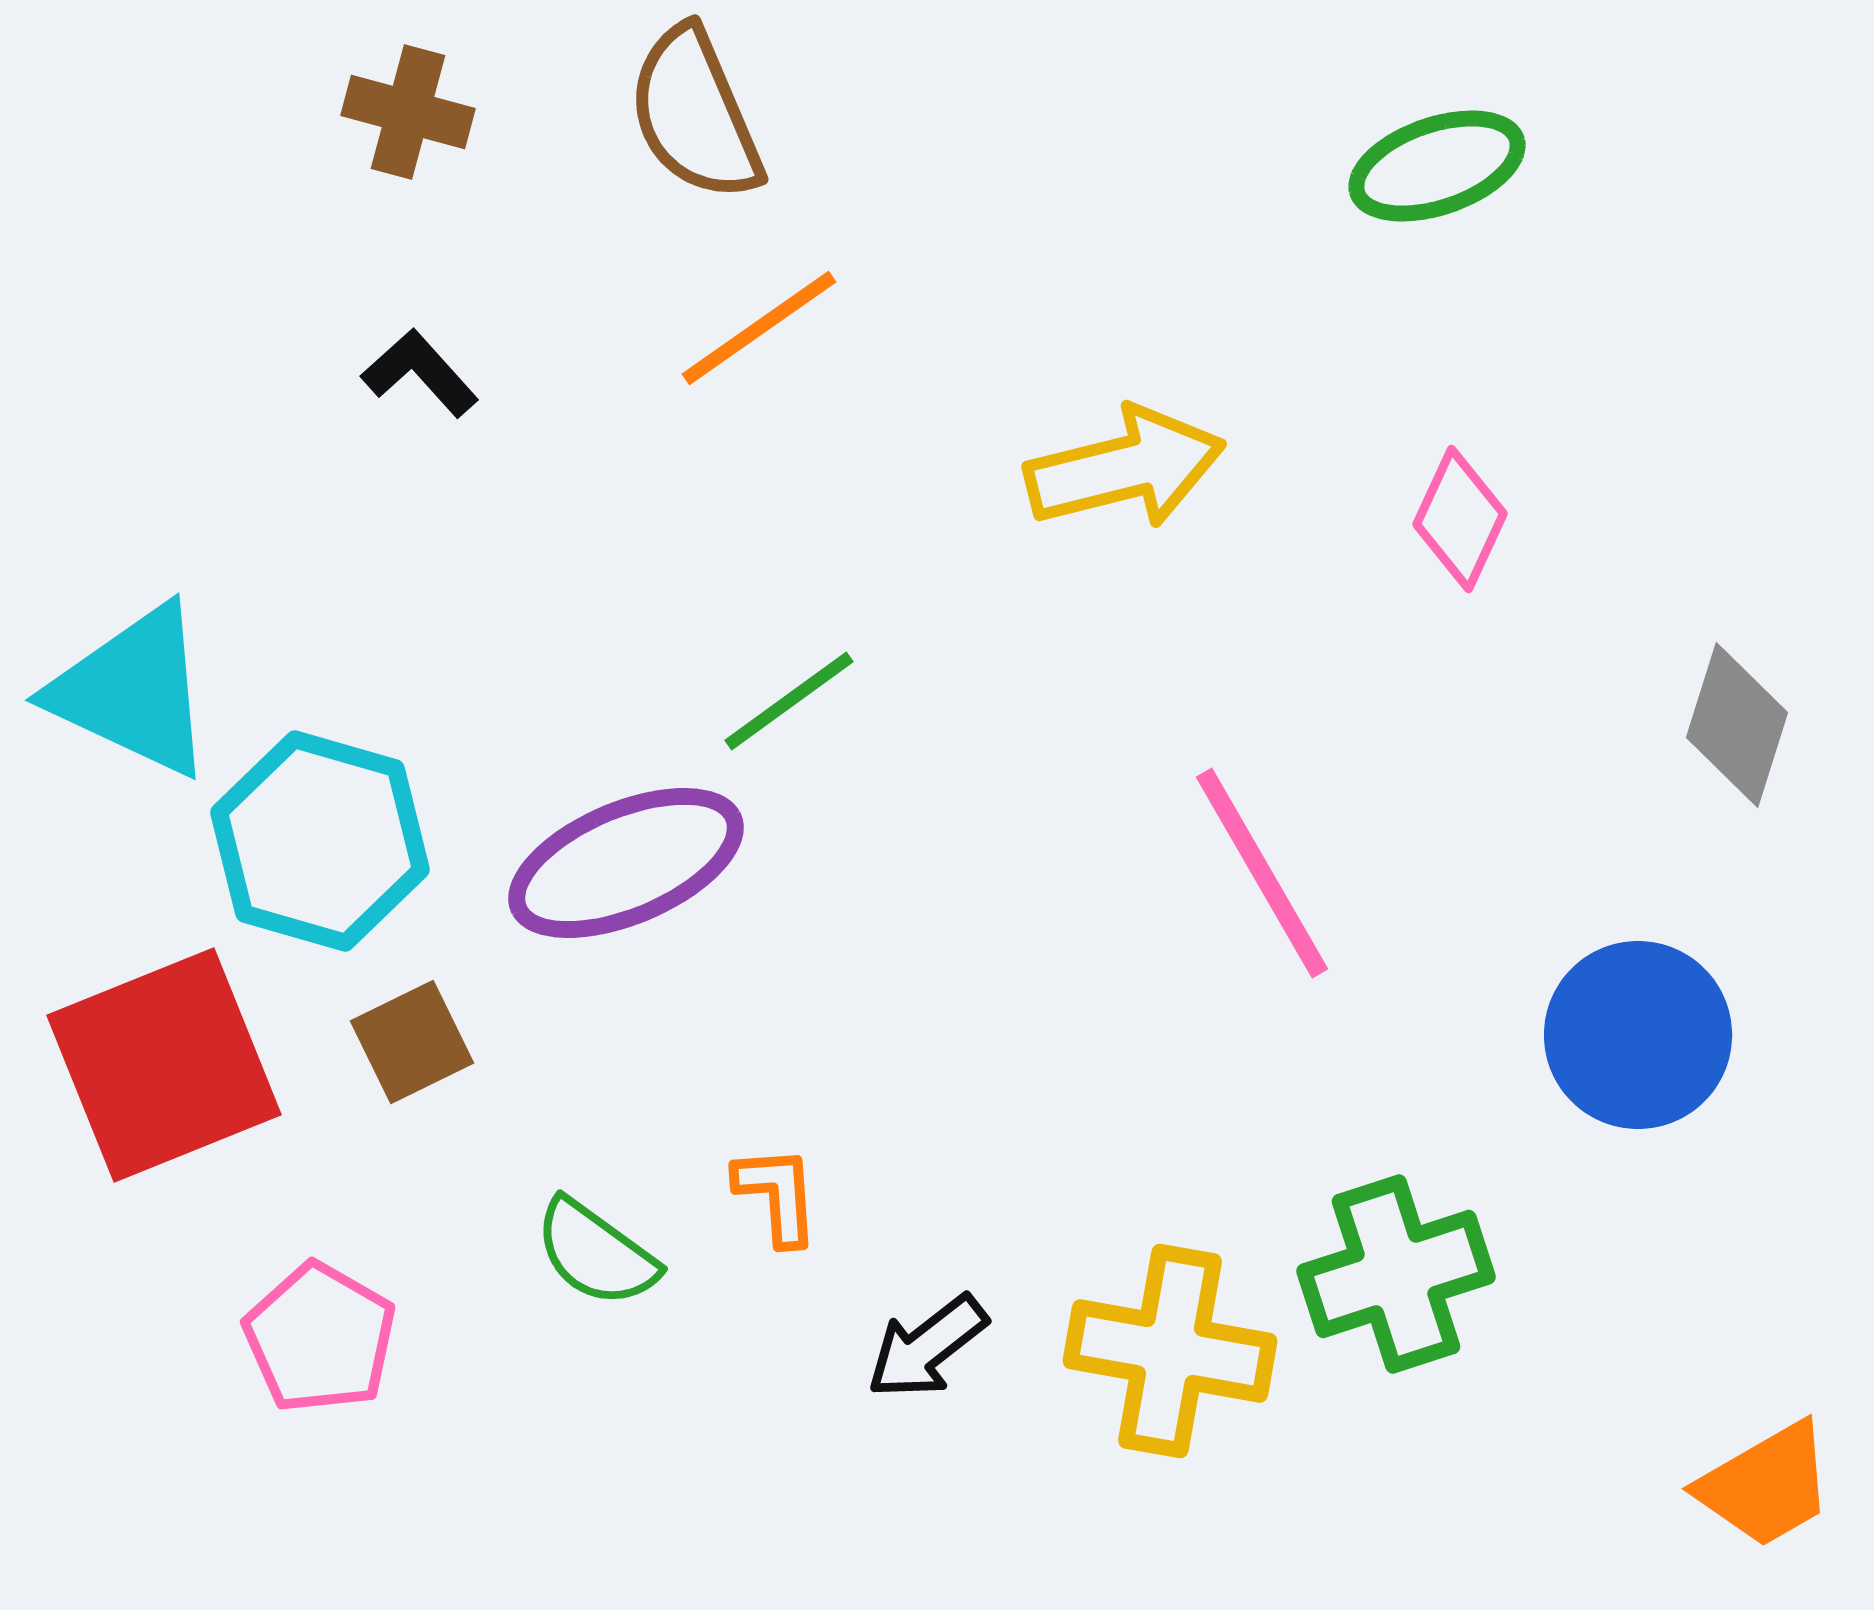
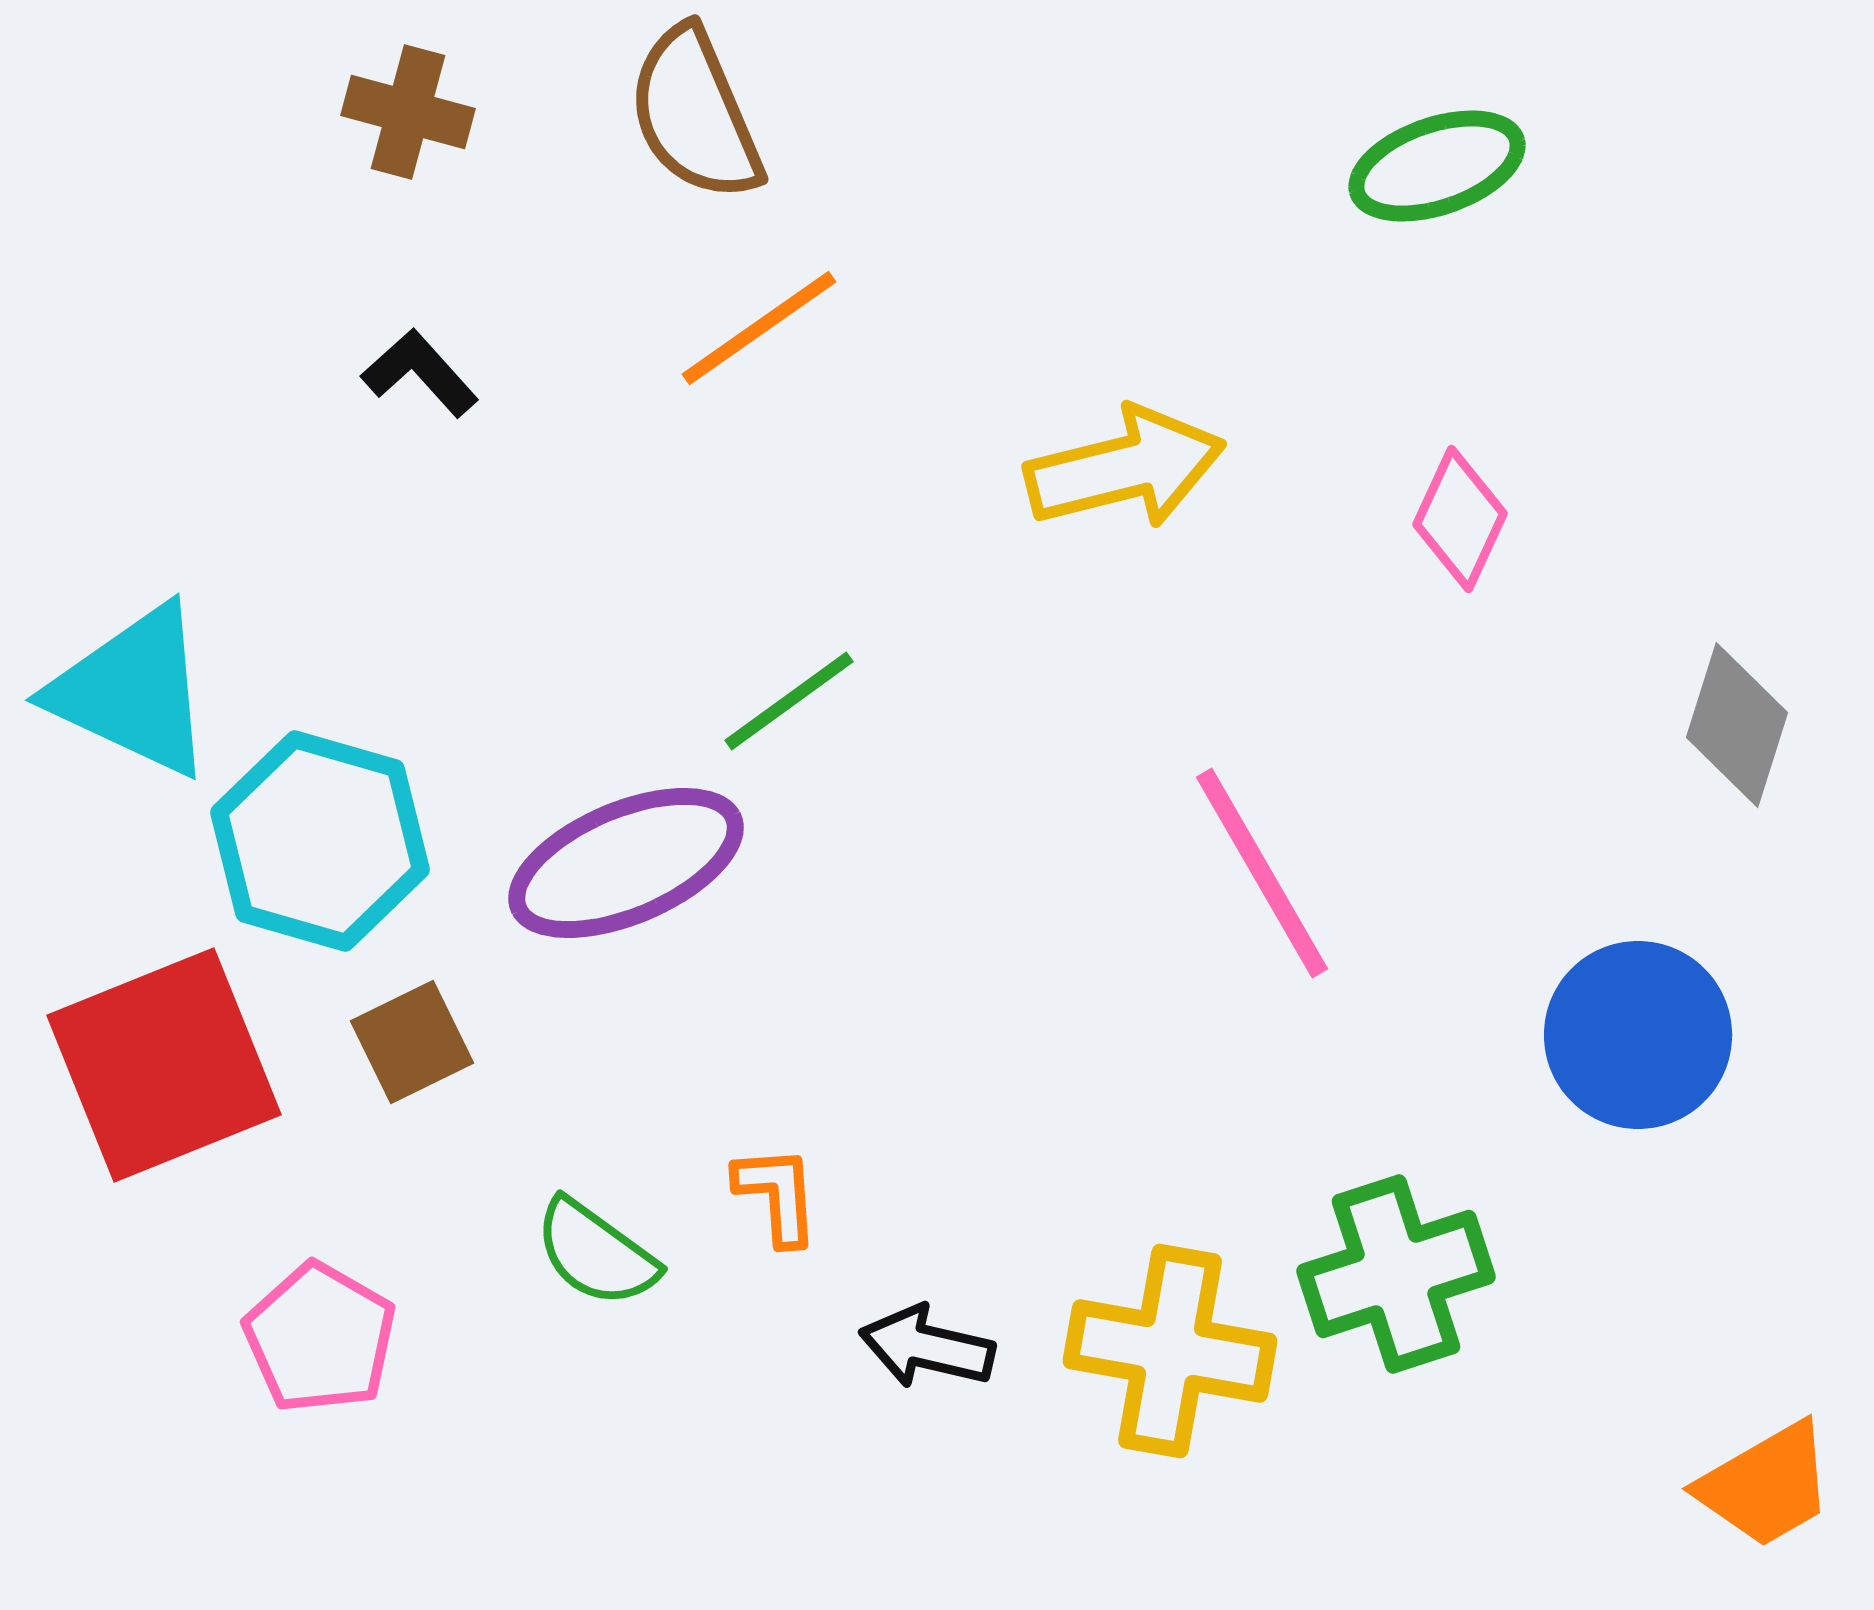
black arrow: rotated 51 degrees clockwise
